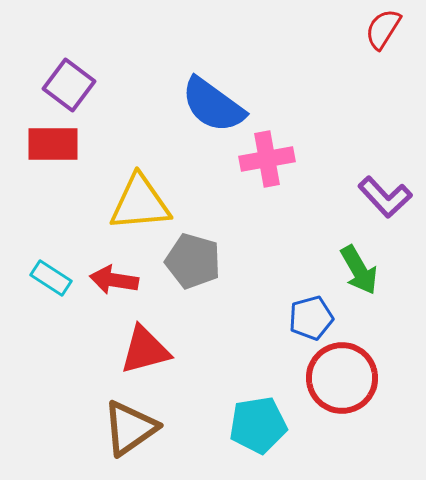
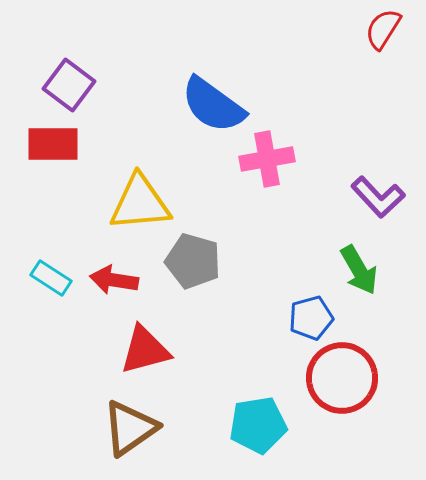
purple L-shape: moved 7 px left
